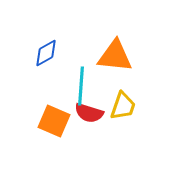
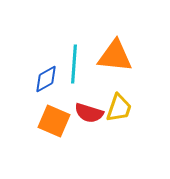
blue diamond: moved 26 px down
cyan line: moved 7 px left, 22 px up
yellow trapezoid: moved 4 px left, 2 px down
